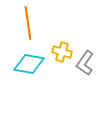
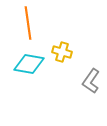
gray L-shape: moved 6 px right, 18 px down
